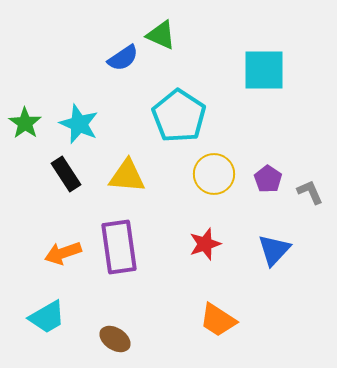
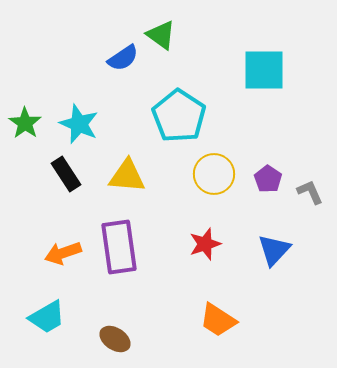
green triangle: rotated 12 degrees clockwise
